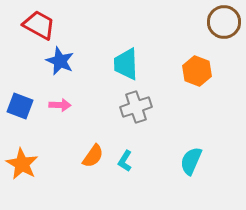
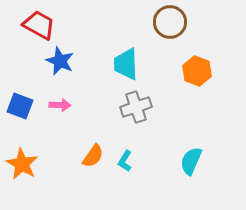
brown circle: moved 54 px left
